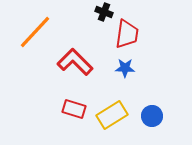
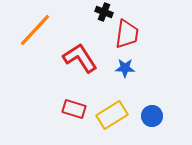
orange line: moved 2 px up
red L-shape: moved 5 px right, 4 px up; rotated 12 degrees clockwise
